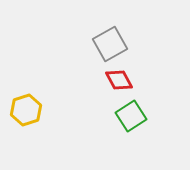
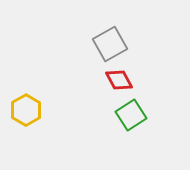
yellow hexagon: rotated 12 degrees counterclockwise
green square: moved 1 px up
